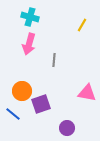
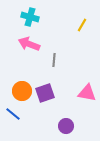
pink arrow: rotated 95 degrees clockwise
purple square: moved 4 px right, 11 px up
purple circle: moved 1 px left, 2 px up
